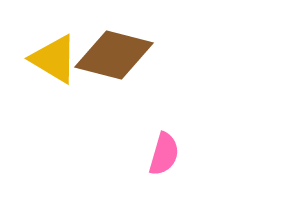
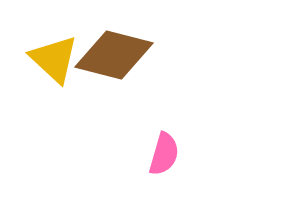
yellow triangle: rotated 12 degrees clockwise
